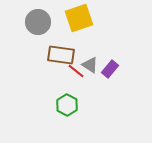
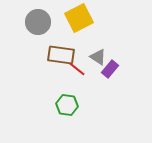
yellow square: rotated 8 degrees counterclockwise
gray triangle: moved 8 px right, 8 px up
red line: moved 1 px right, 2 px up
green hexagon: rotated 20 degrees counterclockwise
